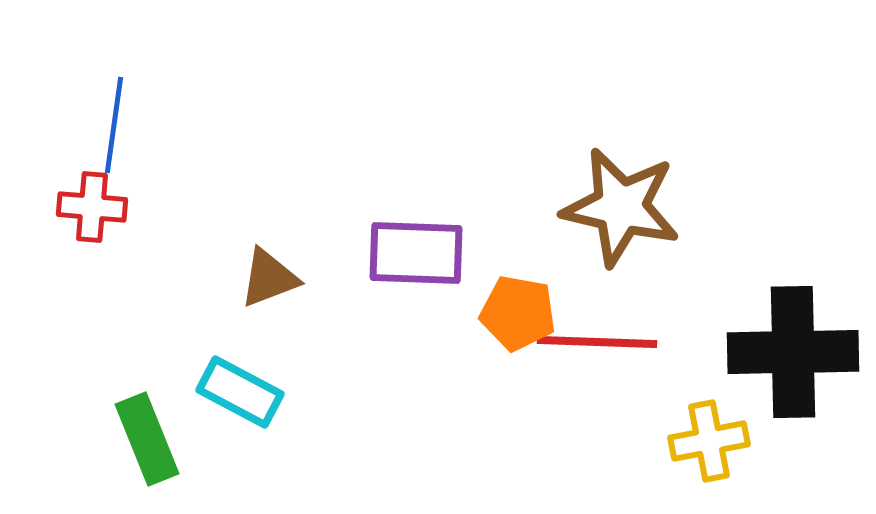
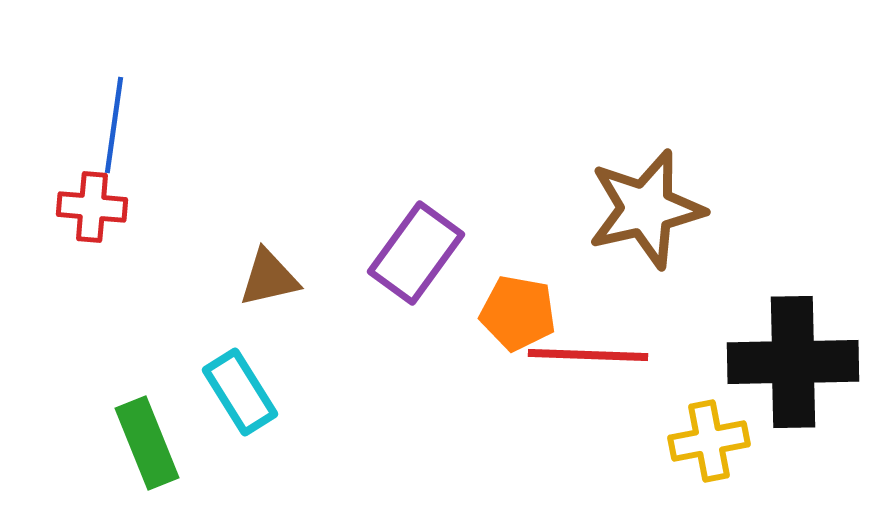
brown star: moved 25 px right, 2 px down; rotated 26 degrees counterclockwise
purple rectangle: rotated 56 degrees counterclockwise
brown triangle: rotated 8 degrees clockwise
red line: moved 9 px left, 13 px down
black cross: moved 10 px down
cyan rectangle: rotated 30 degrees clockwise
green rectangle: moved 4 px down
